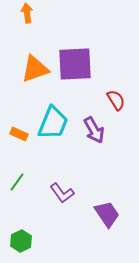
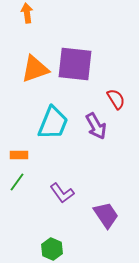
purple square: rotated 9 degrees clockwise
red semicircle: moved 1 px up
purple arrow: moved 2 px right, 4 px up
orange rectangle: moved 21 px down; rotated 24 degrees counterclockwise
purple trapezoid: moved 1 px left, 1 px down
green hexagon: moved 31 px right, 8 px down; rotated 10 degrees counterclockwise
